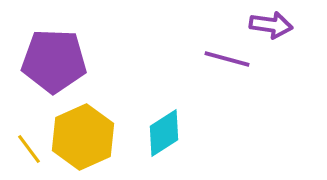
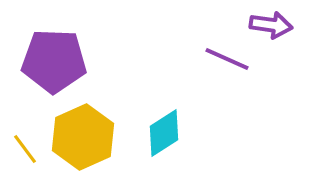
purple line: rotated 9 degrees clockwise
yellow line: moved 4 px left
